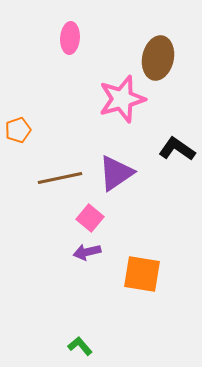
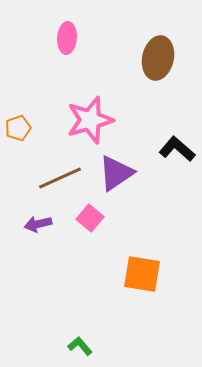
pink ellipse: moved 3 px left
pink star: moved 32 px left, 21 px down
orange pentagon: moved 2 px up
black L-shape: rotated 6 degrees clockwise
brown line: rotated 12 degrees counterclockwise
purple arrow: moved 49 px left, 28 px up
